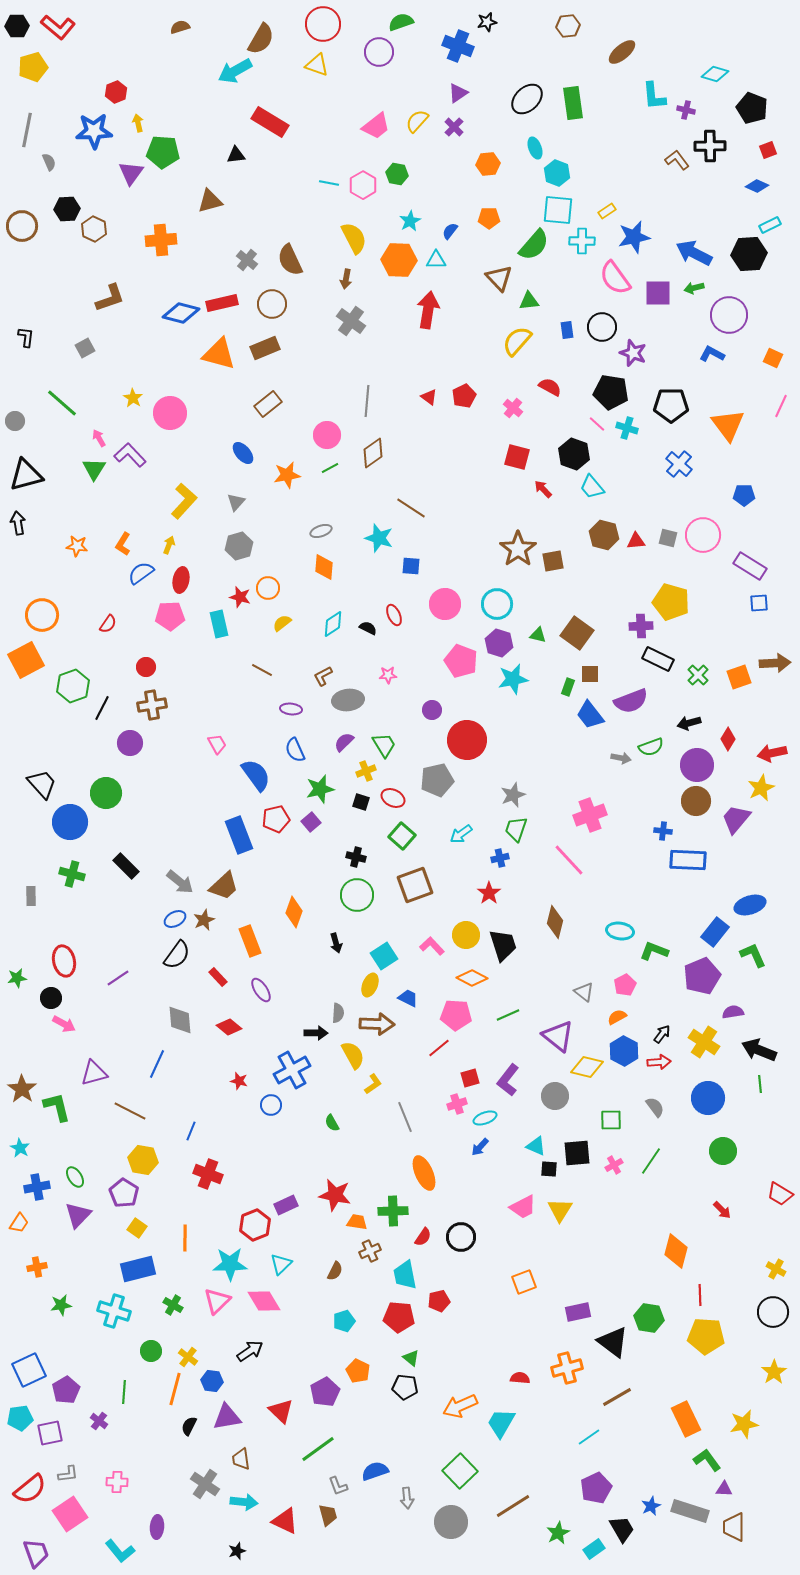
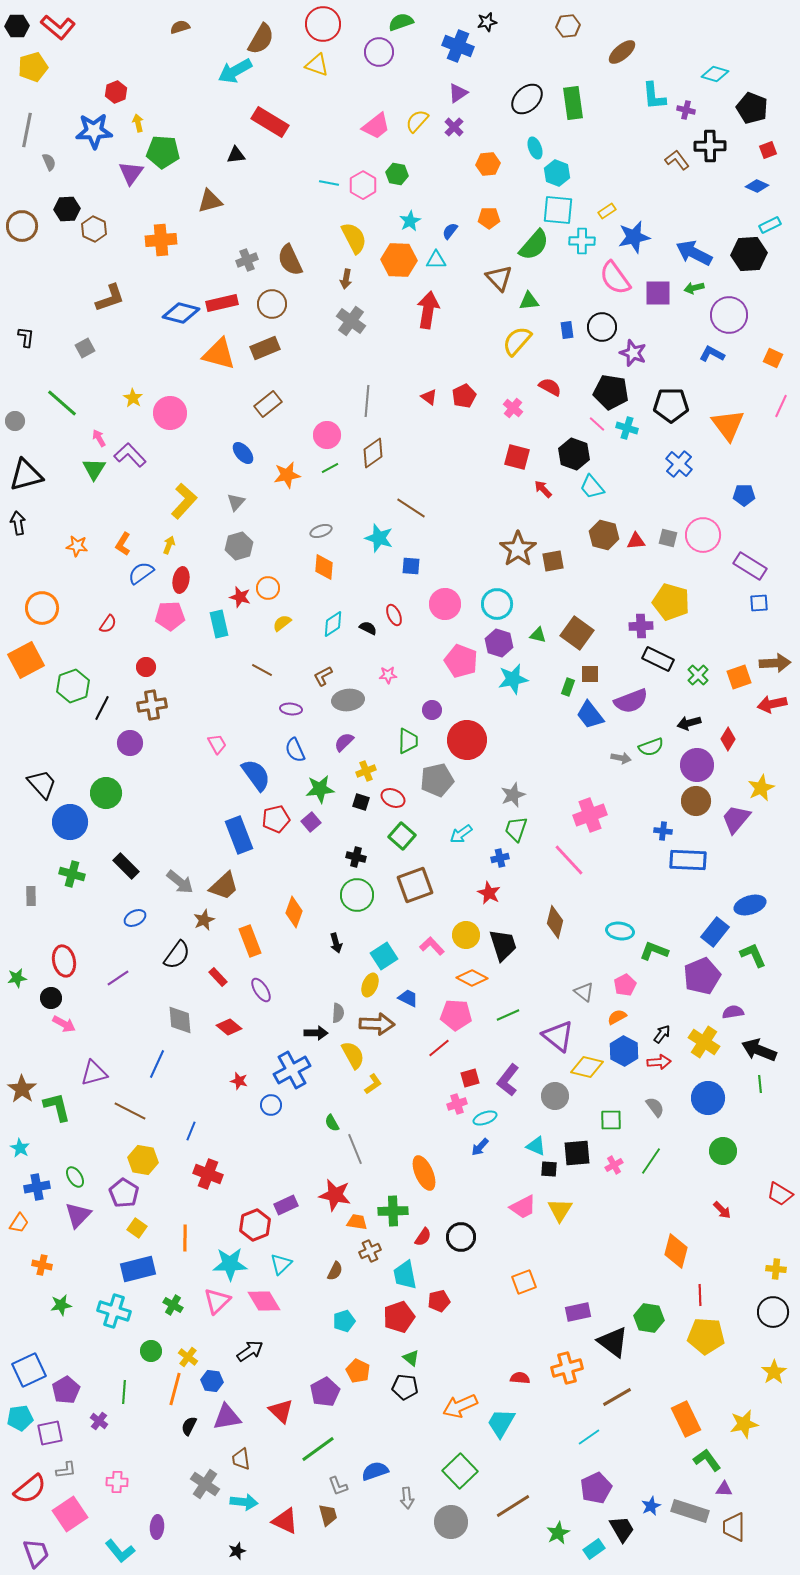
gray cross at (247, 260): rotated 30 degrees clockwise
orange circle at (42, 615): moved 7 px up
green trapezoid at (384, 745): moved 24 px right, 4 px up; rotated 32 degrees clockwise
red arrow at (772, 753): moved 49 px up
green star at (320, 789): rotated 8 degrees clockwise
red star at (489, 893): rotated 10 degrees counterclockwise
blue ellipse at (175, 919): moved 40 px left, 1 px up
gray line at (405, 1117): moved 50 px left, 32 px down
orange cross at (37, 1267): moved 5 px right, 2 px up; rotated 24 degrees clockwise
yellow cross at (776, 1269): rotated 24 degrees counterclockwise
red pentagon at (399, 1317): rotated 24 degrees counterclockwise
gray L-shape at (68, 1474): moved 2 px left, 4 px up
